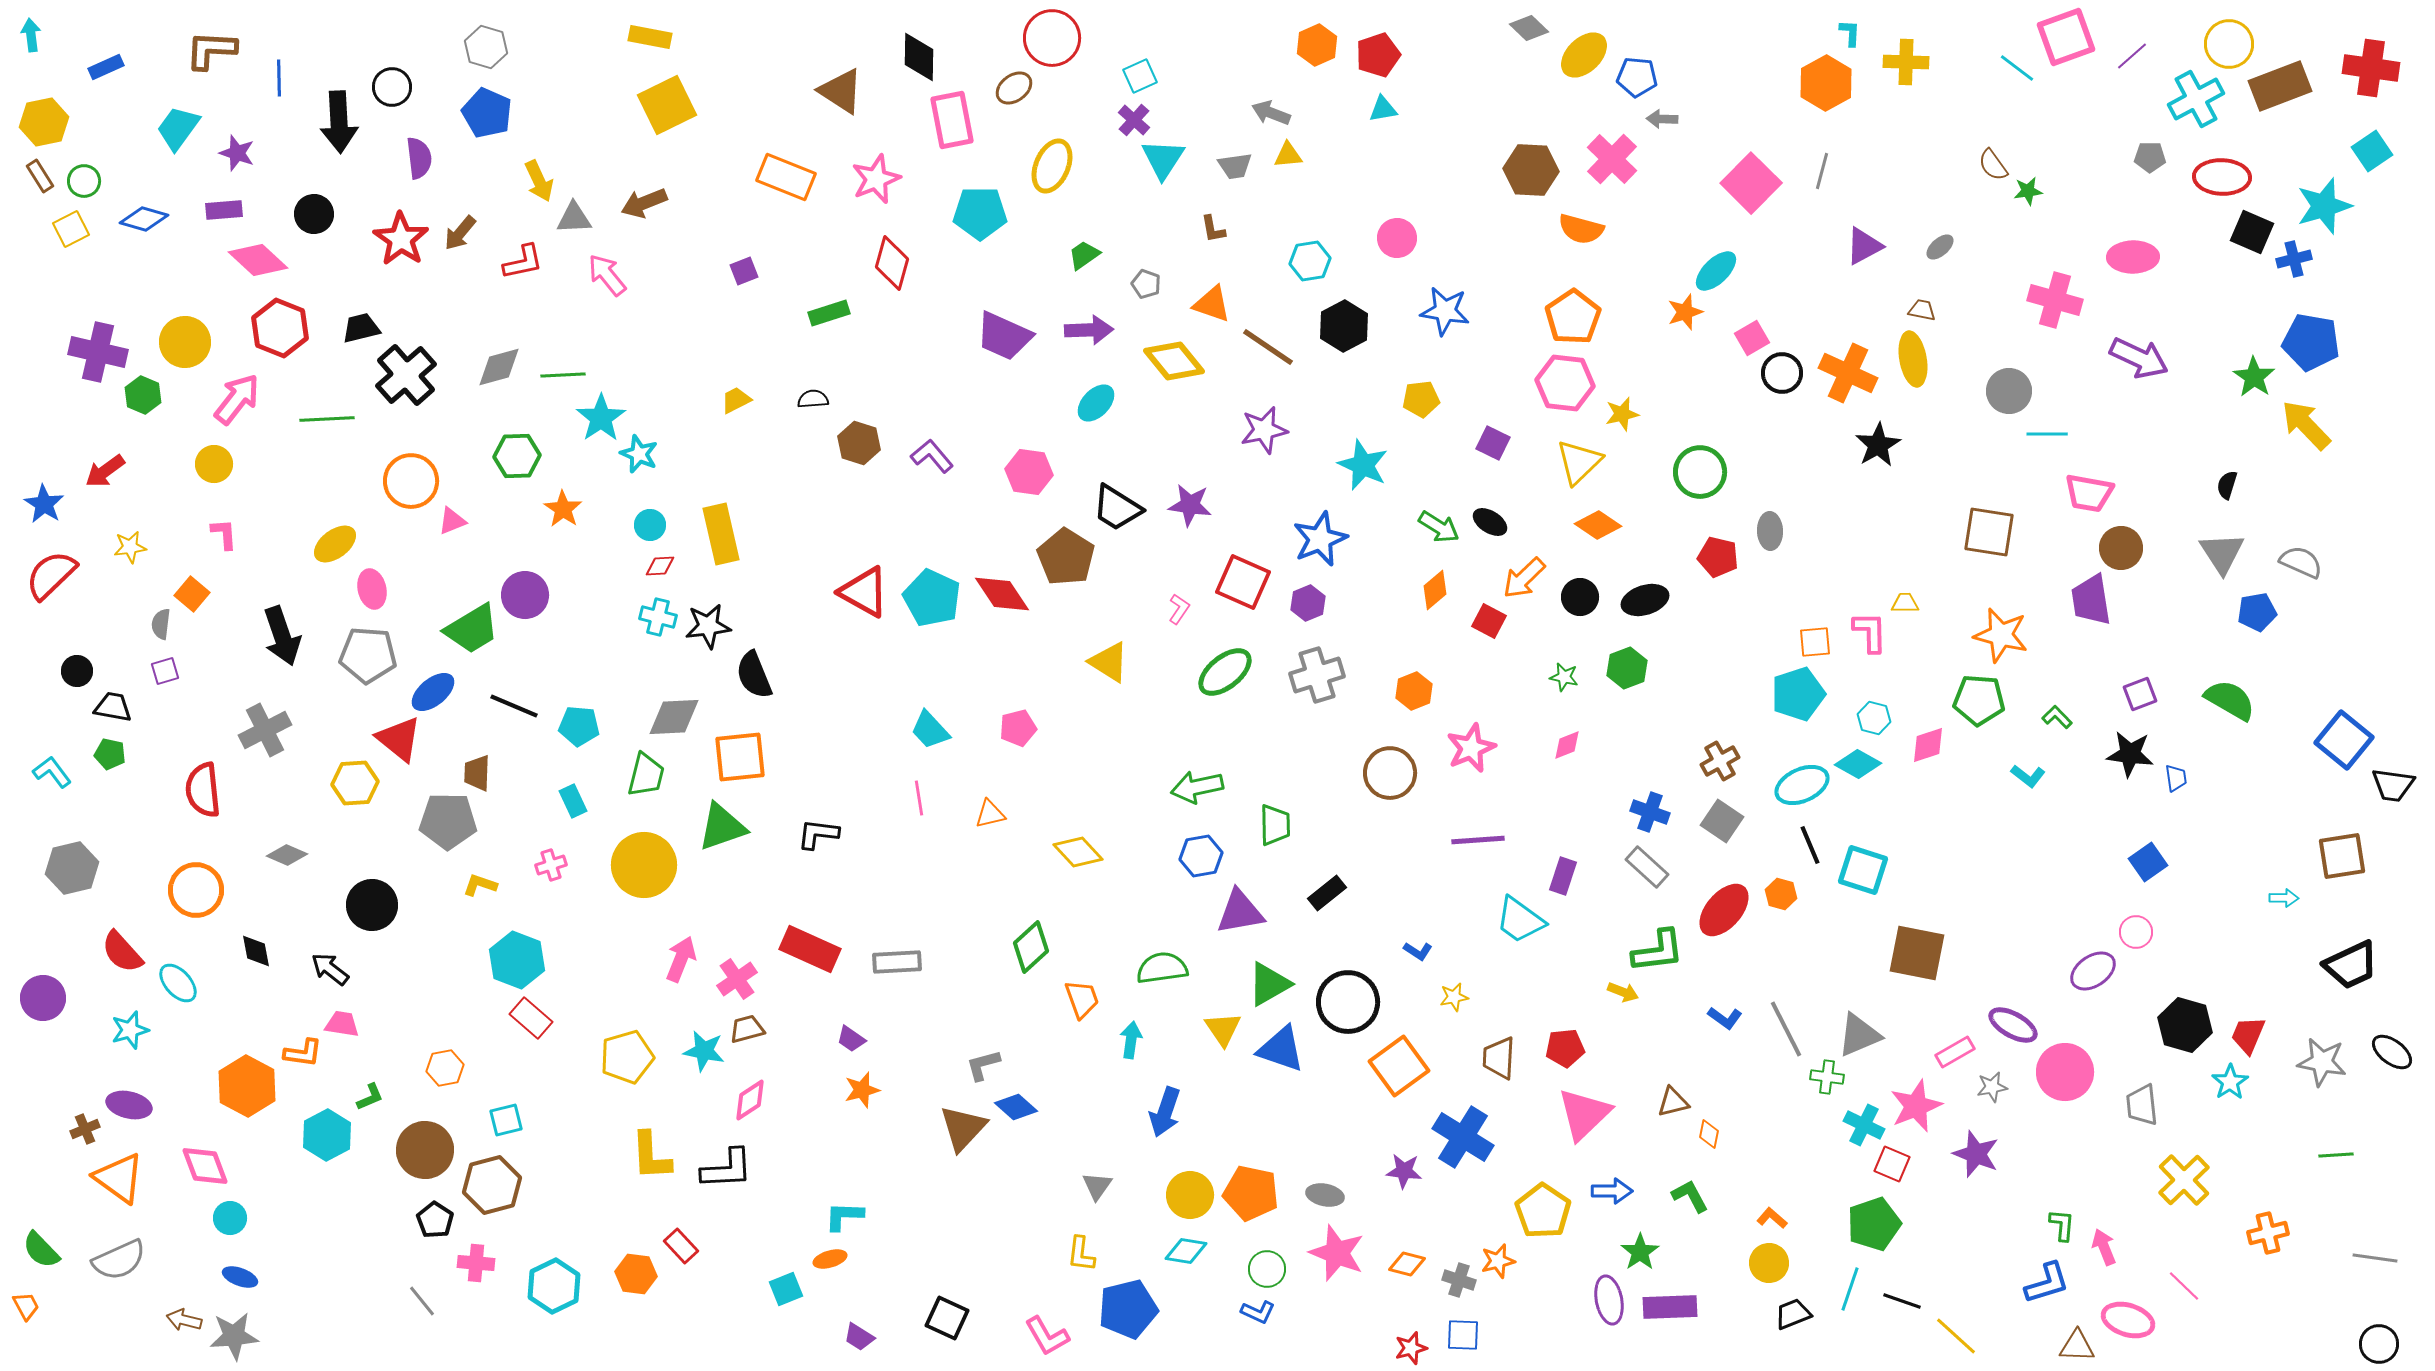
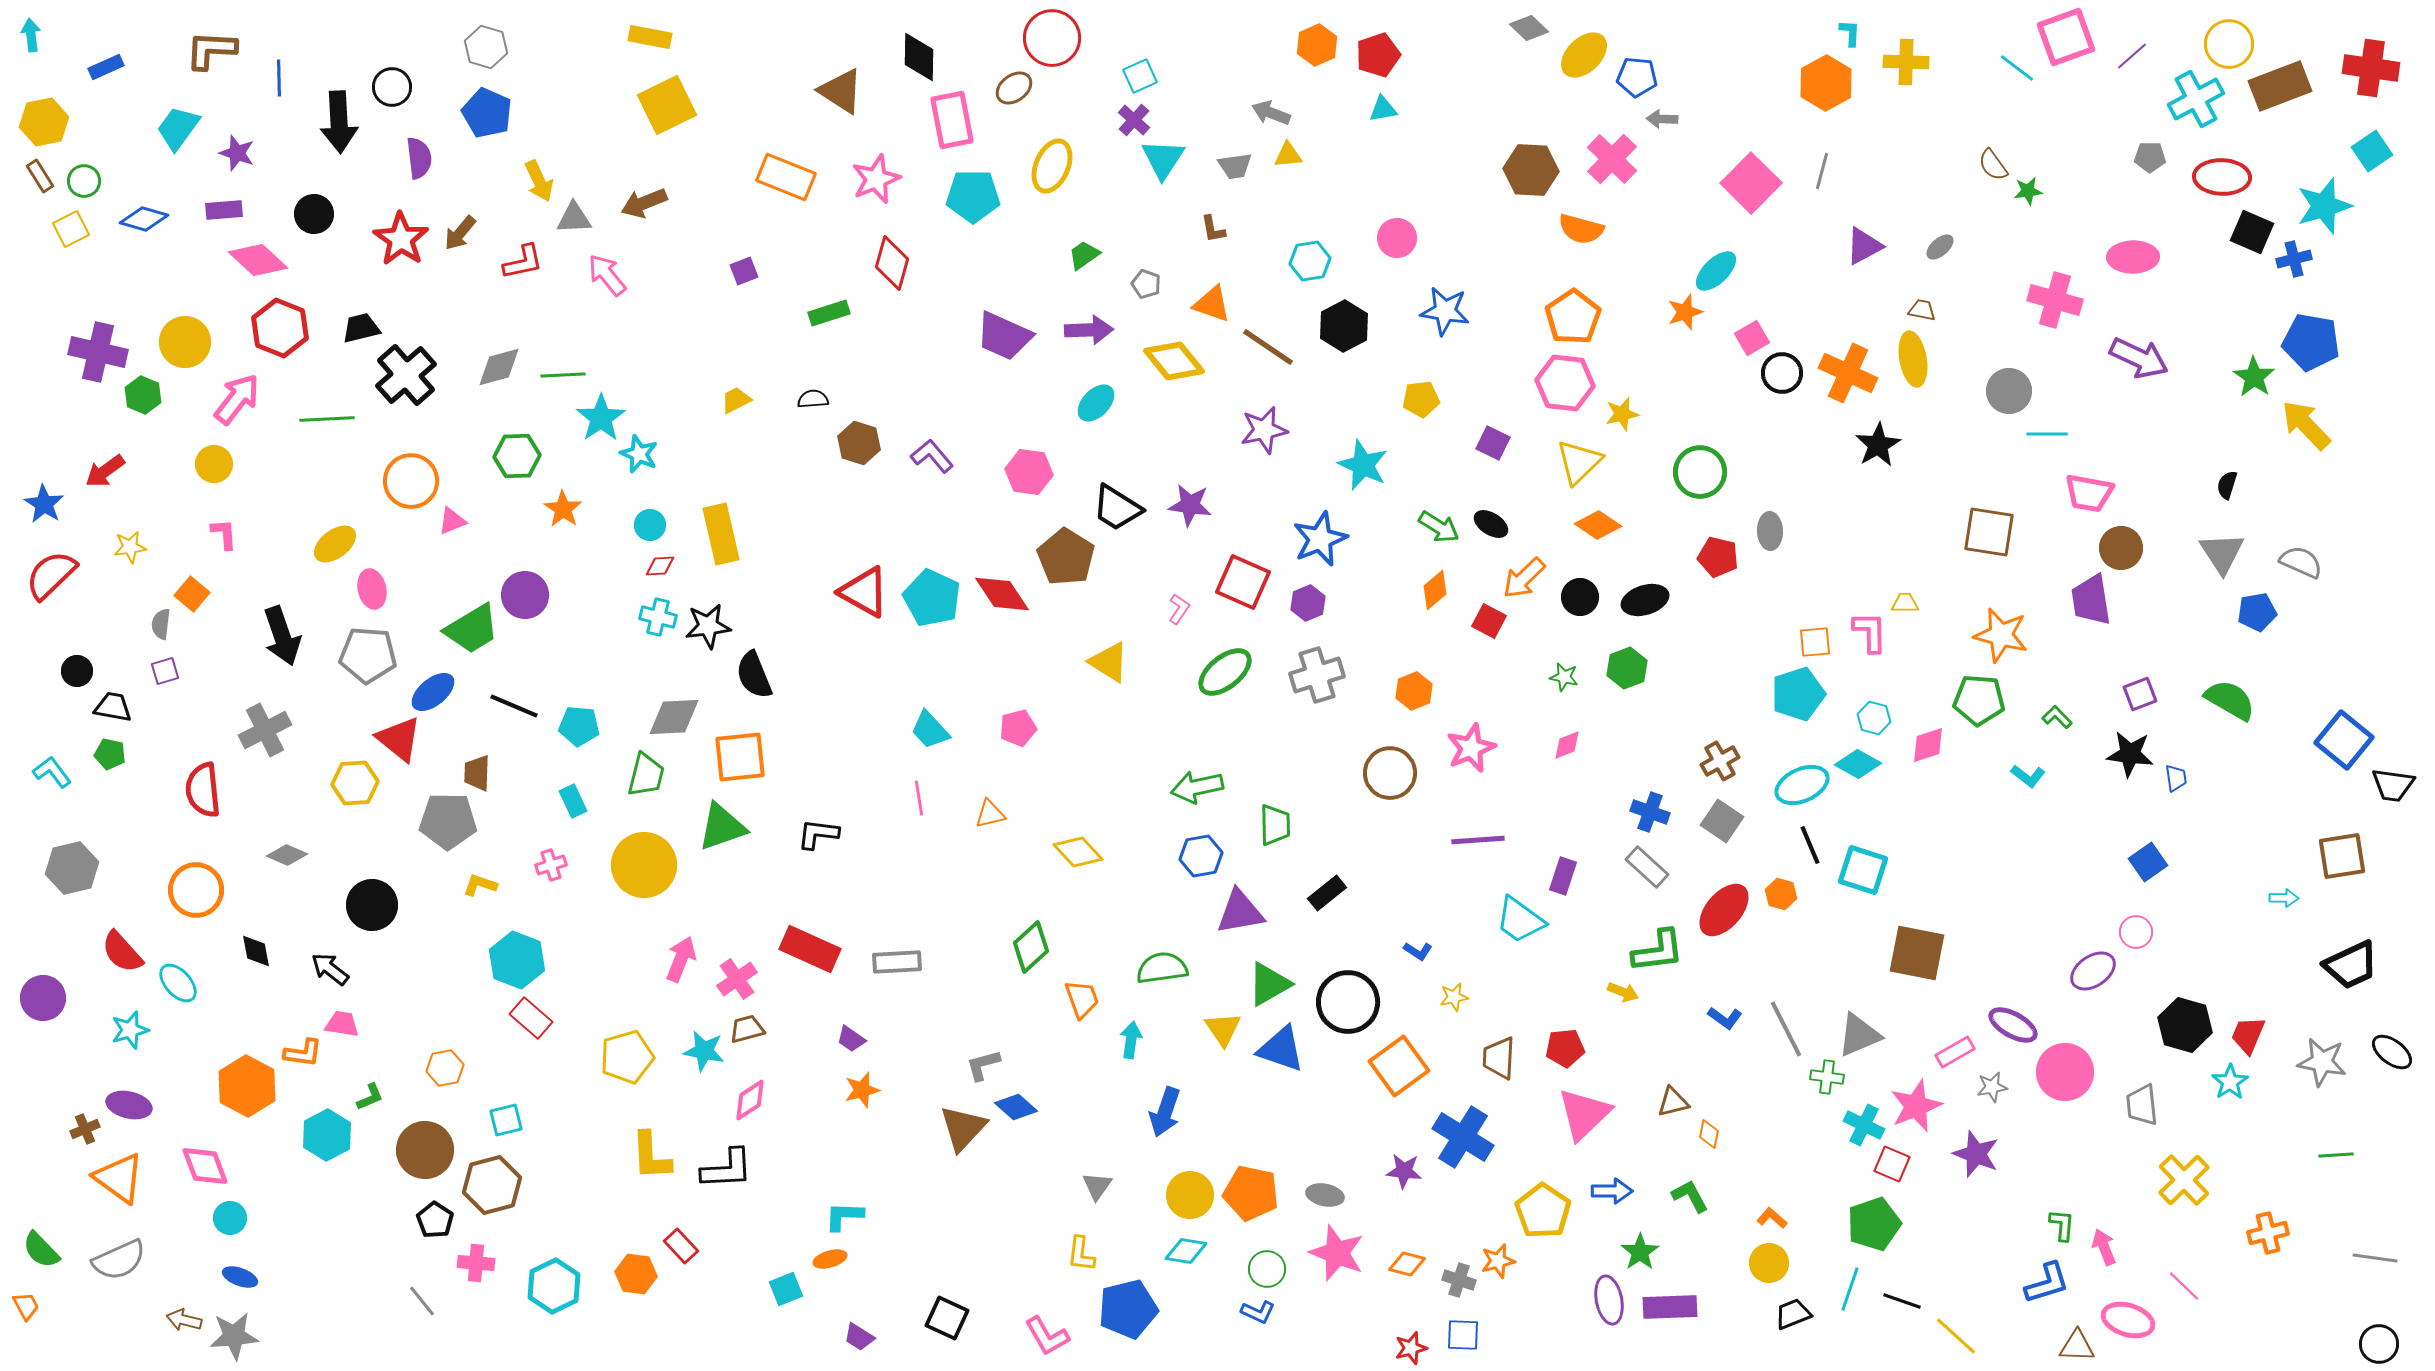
cyan pentagon at (980, 213): moved 7 px left, 17 px up
black ellipse at (1490, 522): moved 1 px right, 2 px down
